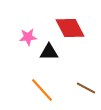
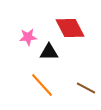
orange line: moved 5 px up
